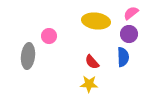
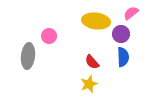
purple circle: moved 8 px left
yellow star: rotated 24 degrees counterclockwise
